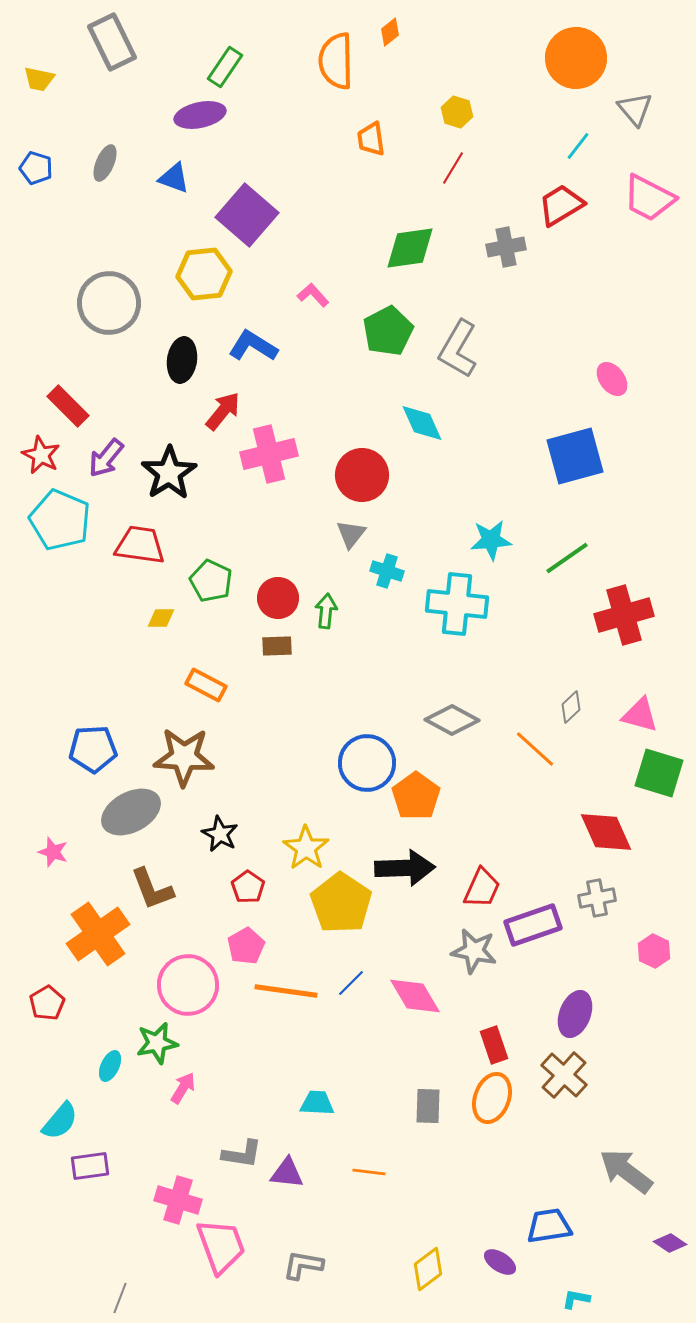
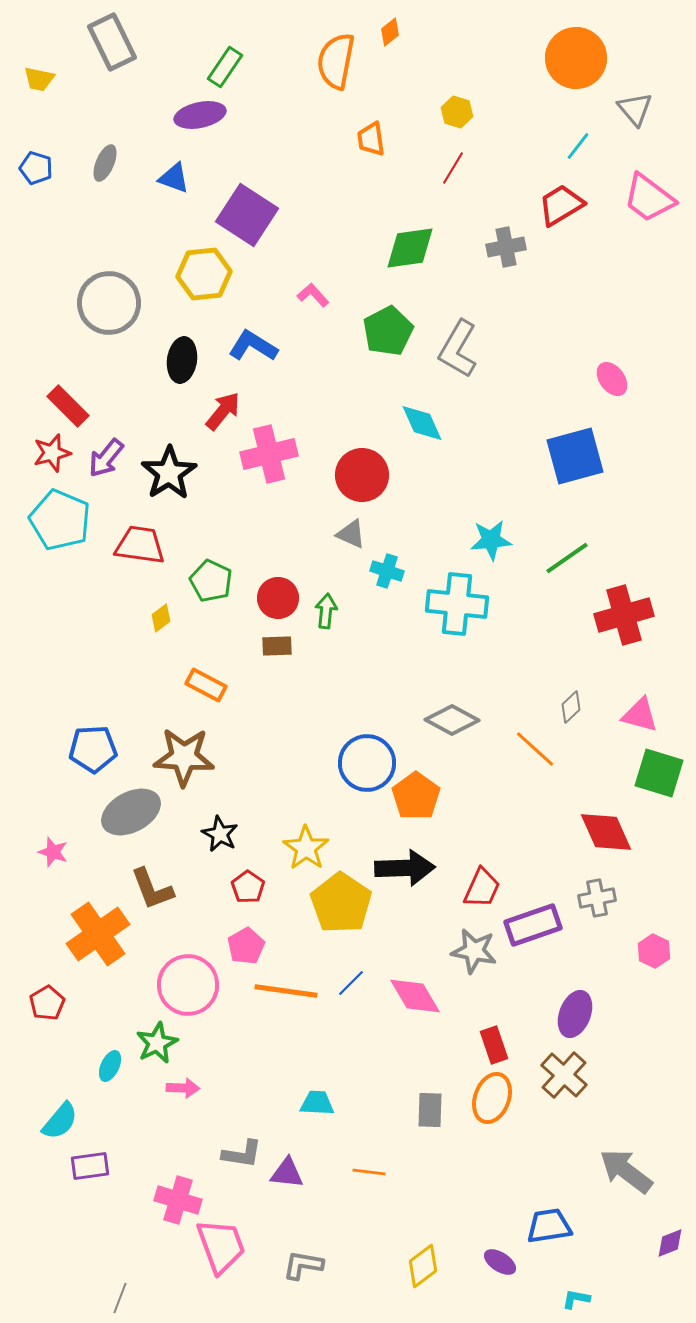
orange semicircle at (336, 61): rotated 12 degrees clockwise
pink trapezoid at (649, 198): rotated 10 degrees clockwise
purple square at (247, 215): rotated 8 degrees counterclockwise
red star at (41, 455): moved 11 px right, 2 px up; rotated 30 degrees clockwise
gray triangle at (351, 534): rotated 44 degrees counterclockwise
yellow diamond at (161, 618): rotated 36 degrees counterclockwise
green star at (157, 1043): rotated 15 degrees counterclockwise
pink arrow at (183, 1088): rotated 60 degrees clockwise
gray rectangle at (428, 1106): moved 2 px right, 4 px down
purple diamond at (670, 1243): rotated 56 degrees counterclockwise
yellow diamond at (428, 1269): moved 5 px left, 3 px up
